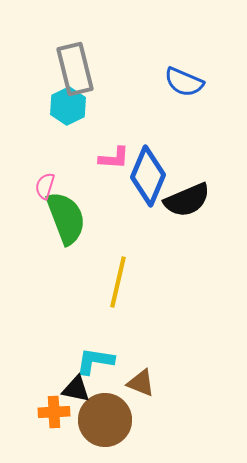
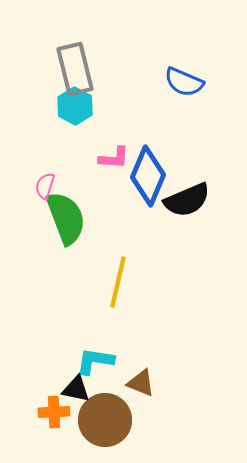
cyan hexagon: moved 7 px right; rotated 6 degrees counterclockwise
